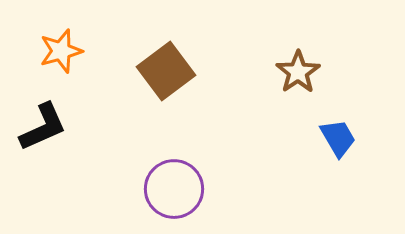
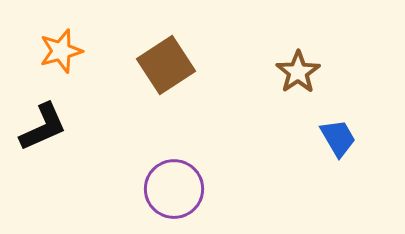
brown square: moved 6 px up; rotated 4 degrees clockwise
